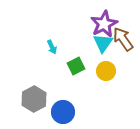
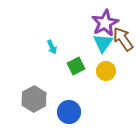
purple star: moved 1 px right, 1 px up
blue circle: moved 6 px right
